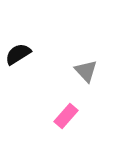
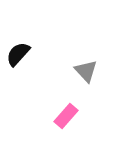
black semicircle: rotated 16 degrees counterclockwise
